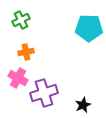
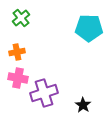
green cross: moved 2 px up; rotated 12 degrees counterclockwise
orange cross: moved 9 px left
pink cross: rotated 18 degrees counterclockwise
black star: rotated 14 degrees counterclockwise
